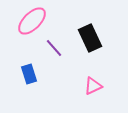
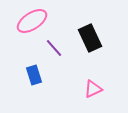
pink ellipse: rotated 12 degrees clockwise
blue rectangle: moved 5 px right, 1 px down
pink triangle: moved 3 px down
